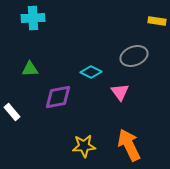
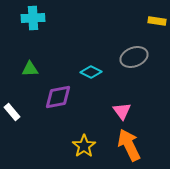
gray ellipse: moved 1 px down
pink triangle: moved 2 px right, 19 px down
yellow star: rotated 30 degrees counterclockwise
